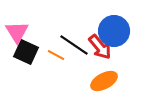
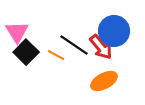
red arrow: moved 1 px right
black square: rotated 20 degrees clockwise
